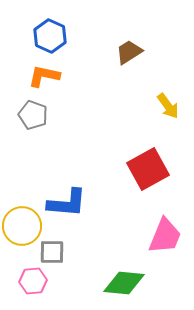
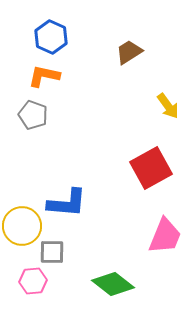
blue hexagon: moved 1 px right, 1 px down
red square: moved 3 px right, 1 px up
green diamond: moved 11 px left, 1 px down; rotated 33 degrees clockwise
